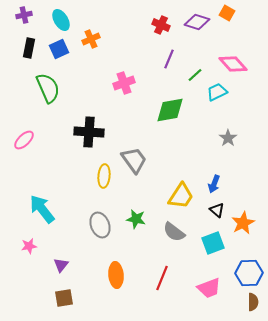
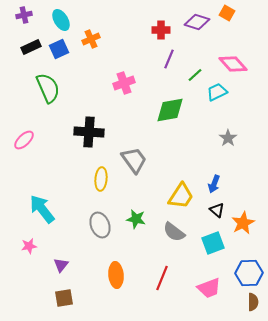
red cross: moved 5 px down; rotated 24 degrees counterclockwise
black rectangle: moved 2 px right, 1 px up; rotated 54 degrees clockwise
yellow ellipse: moved 3 px left, 3 px down
